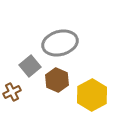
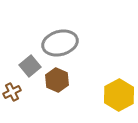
yellow hexagon: moved 27 px right
